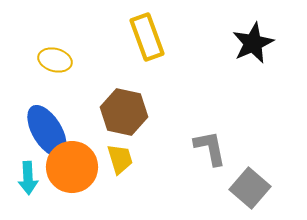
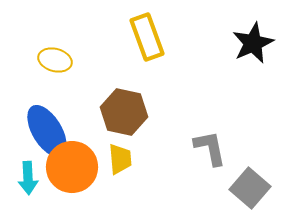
yellow trapezoid: rotated 12 degrees clockwise
